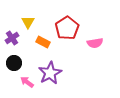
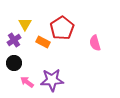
yellow triangle: moved 3 px left, 2 px down
red pentagon: moved 5 px left
purple cross: moved 2 px right, 2 px down
pink semicircle: rotated 84 degrees clockwise
purple star: moved 2 px right, 7 px down; rotated 25 degrees clockwise
